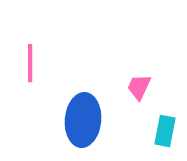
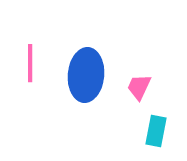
blue ellipse: moved 3 px right, 45 px up
cyan rectangle: moved 9 px left
